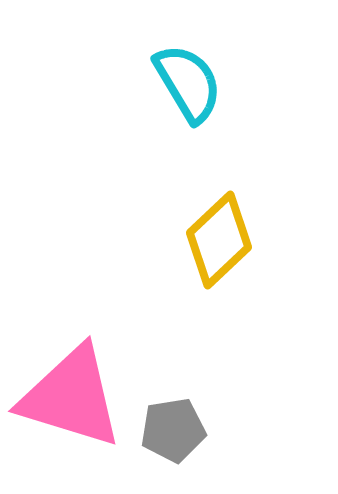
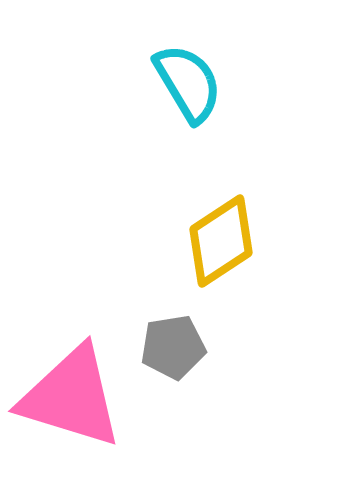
yellow diamond: moved 2 px right, 1 px down; rotated 10 degrees clockwise
gray pentagon: moved 83 px up
